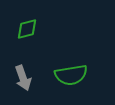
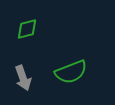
green semicircle: moved 3 px up; rotated 12 degrees counterclockwise
